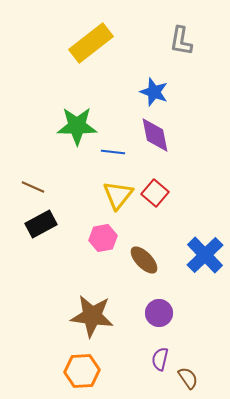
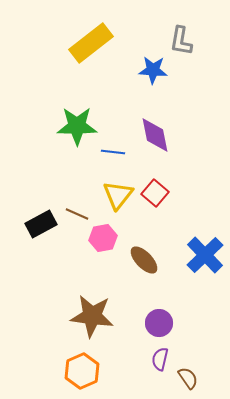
blue star: moved 1 px left, 22 px up; rotated 16 degrees counterclockwise
brown line: moved 44 px right, 27 px down
purple circle: moved 10 px down
orange hexagon: rotated 20 degrees counterclockwise
